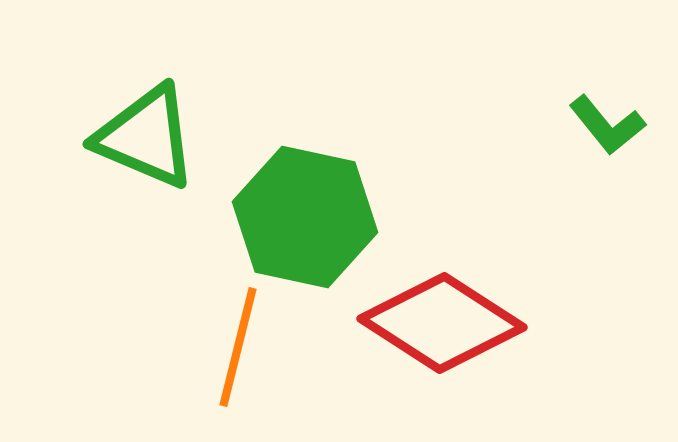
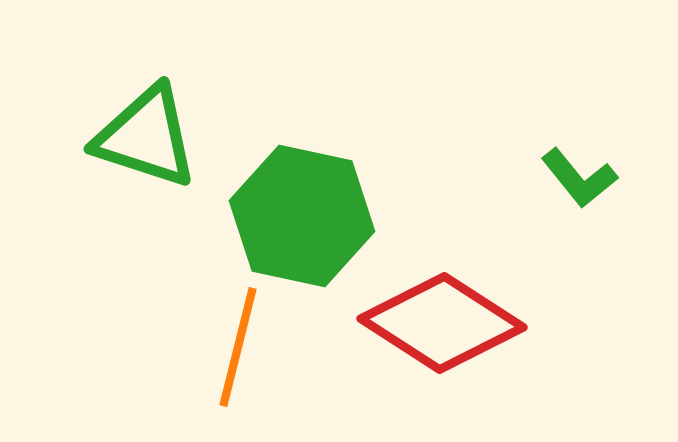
green L-shape: moved 28 px left, 53 px down
green triangle: rotated 5 degrees counterclockwise
green hexagon: moved 3 px left, 1 px up
